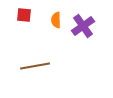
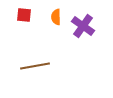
orange semicircle: moved 3 px up
purple cross: rotated 20 degrees counterclockwise
